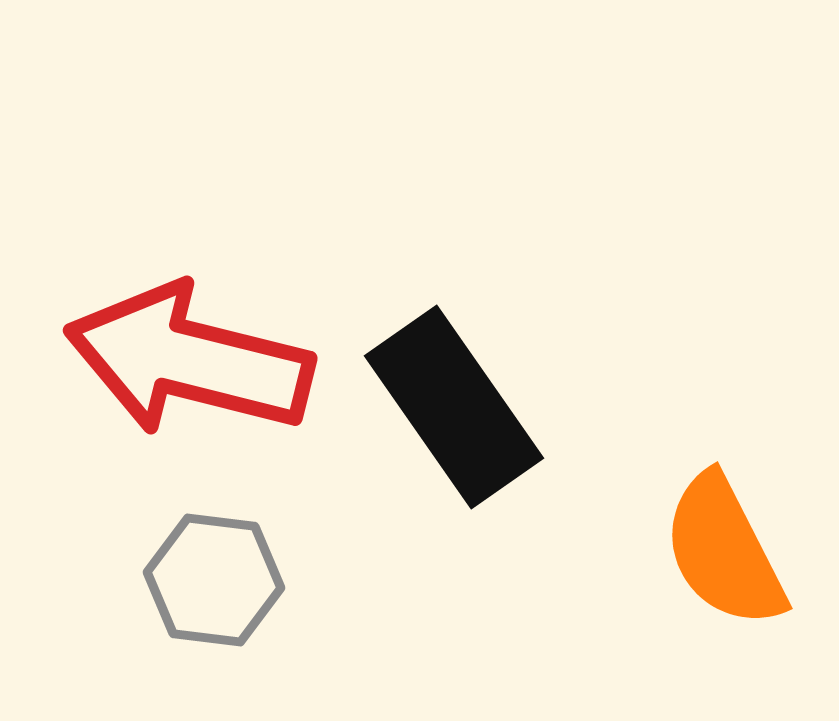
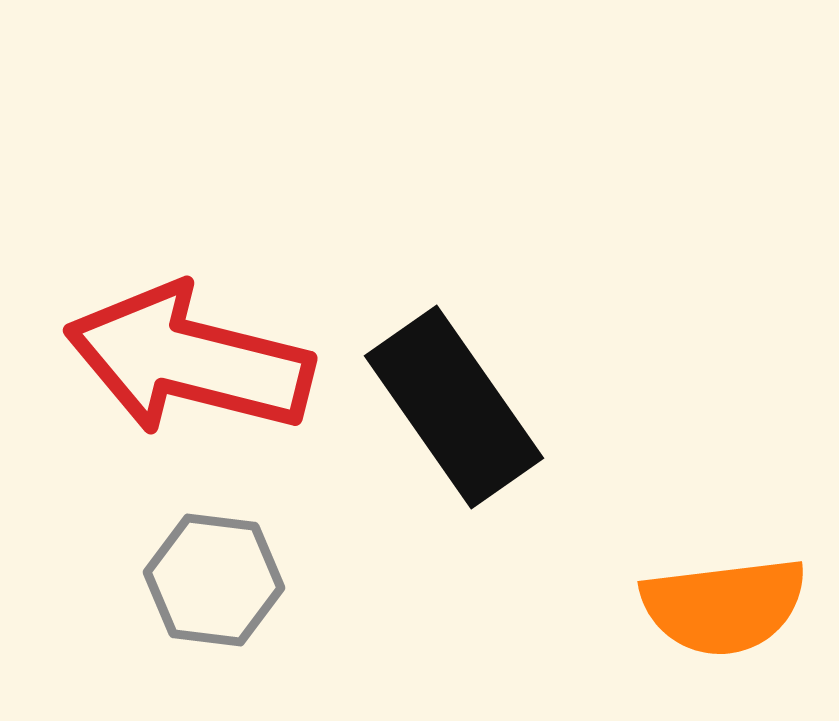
orange semicircle: moved 55 px down; rotated 70 degrees counterclockwise
